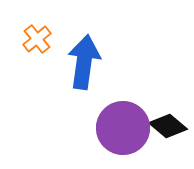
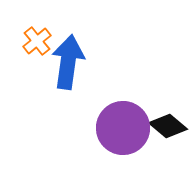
orange cross: moved 2 px down
blue arrow: moved 16 px left
